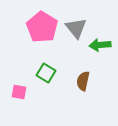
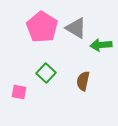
gray triangle: rotated 20 degrees counterclockwise
green arrow: moved 1 px right
green square: rotated 12 degrees clockwise
